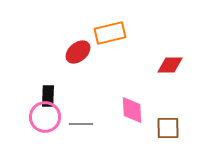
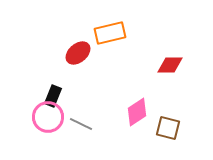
red ellipse: moved 1 px down
black rectangle: moved 5 px right; rotated 20 degrees clockwise
pink diamond: moved 5 px right, 2 px down; rotated 60 degrees clockwise
pink circle: moved 3 px right
gray line: rotated 25 degrees clockwise
brown square: rotated 15 degrees clockwise
